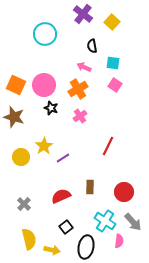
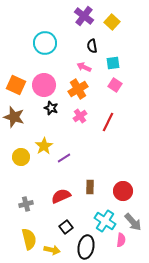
purple cross: moved 1 px right, 2 px down
cyan circle: moved 9 px down
cyan square: rotated 16 degrees counterclockwise
red line: moved 24 px up
purple line: moved 1 px right
red circle: moved 1 px left, 1 px up
gray cross: moved 2 px right; rotated 32 degrees clockwise
pink semicircle: moved 2 px right, 1 px up
